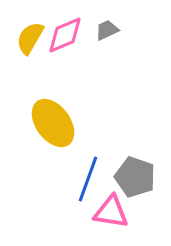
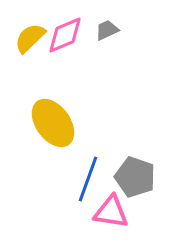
yellow semicircle: rotated 16 degrees clockwise
